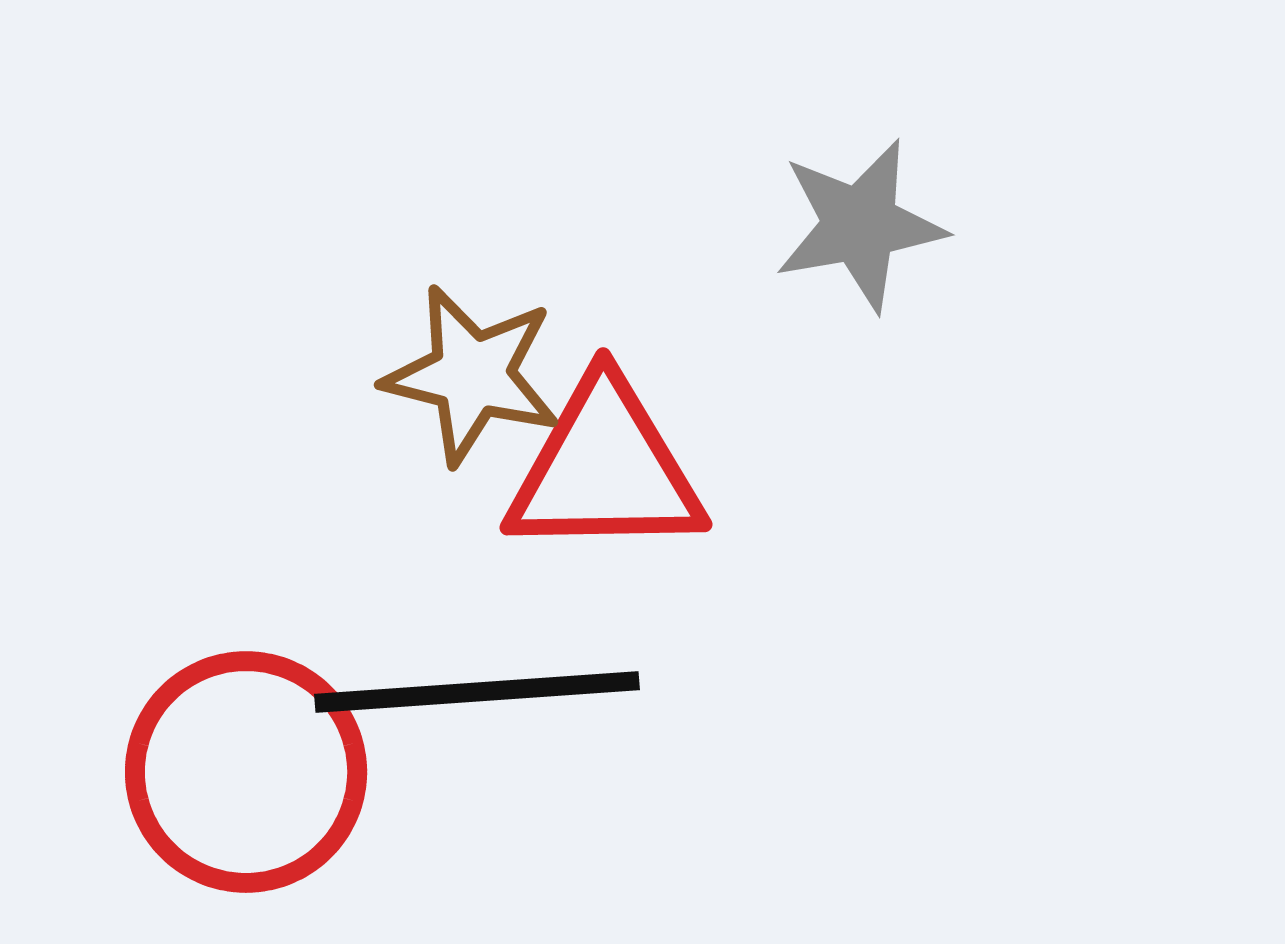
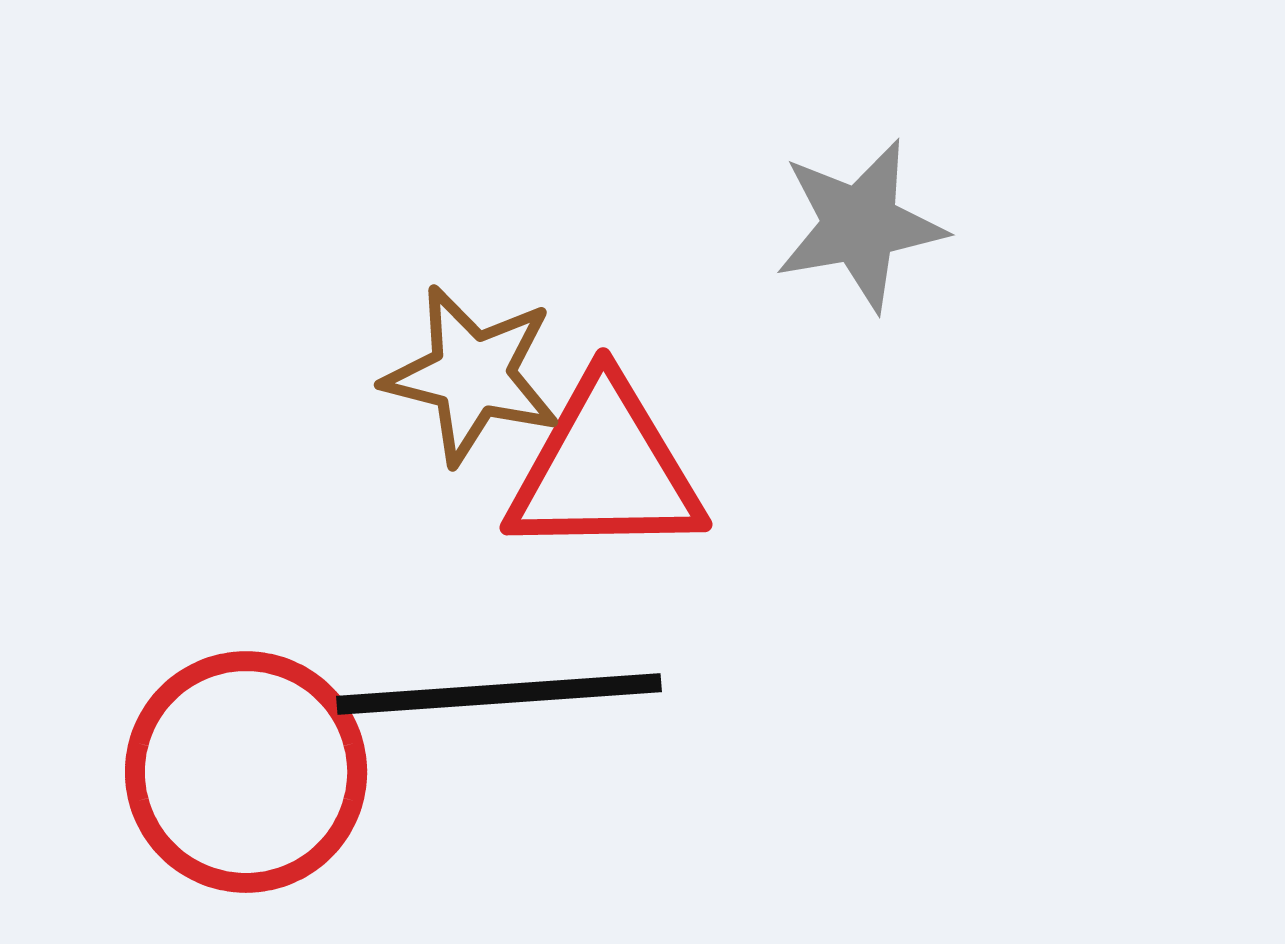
black line: moved 22 px right, 2 px down
